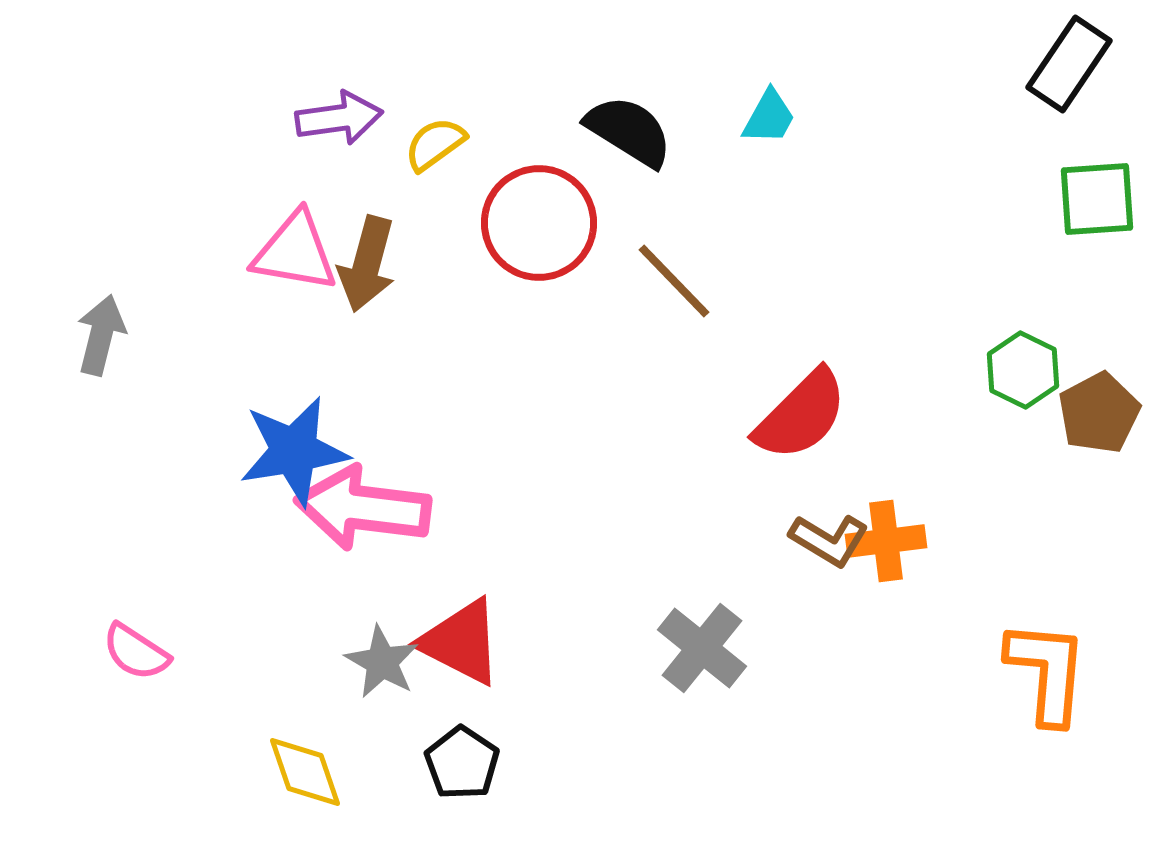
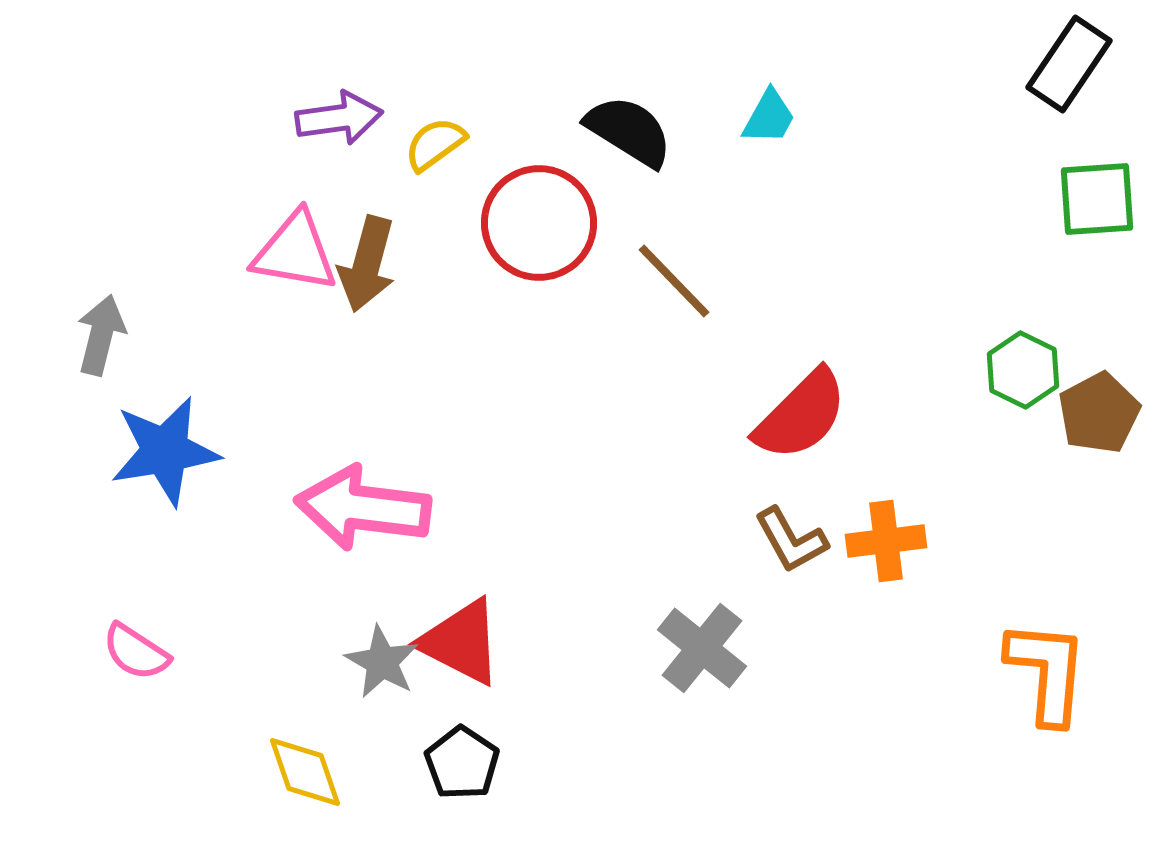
blue star: moved 129 px left
brown L-shape: moved 38 px left; rotated 30 degrees clockwise
